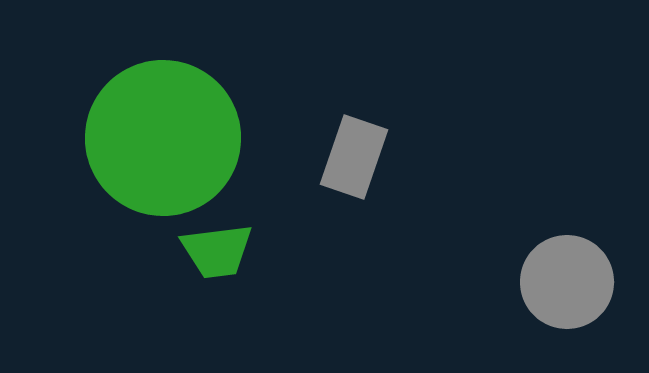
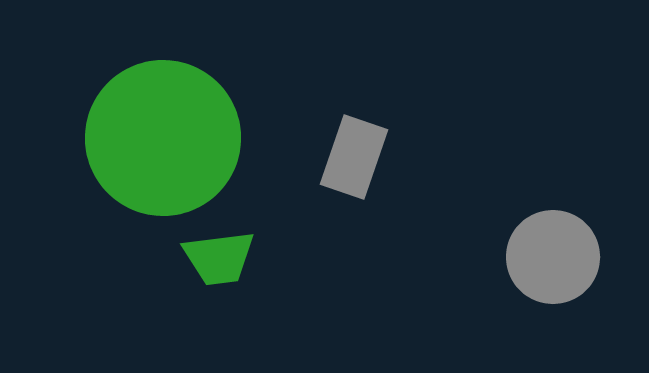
green trapezoid: moved 2 px right, 7 px down
gray circle: moved 14 px left, 25 px up
